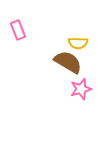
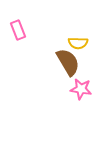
brown semicircle: rotated 28 degrees clockwise
pink star: rotated 25 degrees clockwise
